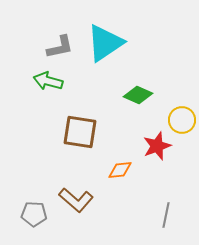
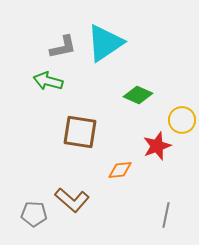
gray L-shape: moved 3 px right
brown L-shape: moved 4 px left
